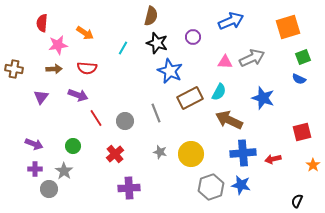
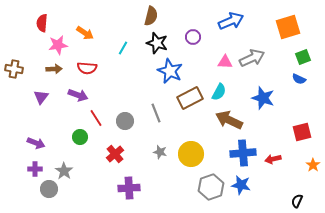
purple arrow at (34, 144): moved 2 px right, 1 px up
green circle at (73, 146): moved 7 px right, 9 px up
